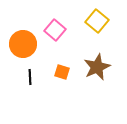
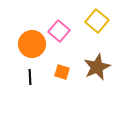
pink square: moved 4 px right, 1 px down
orange circle: moved 9 px right
